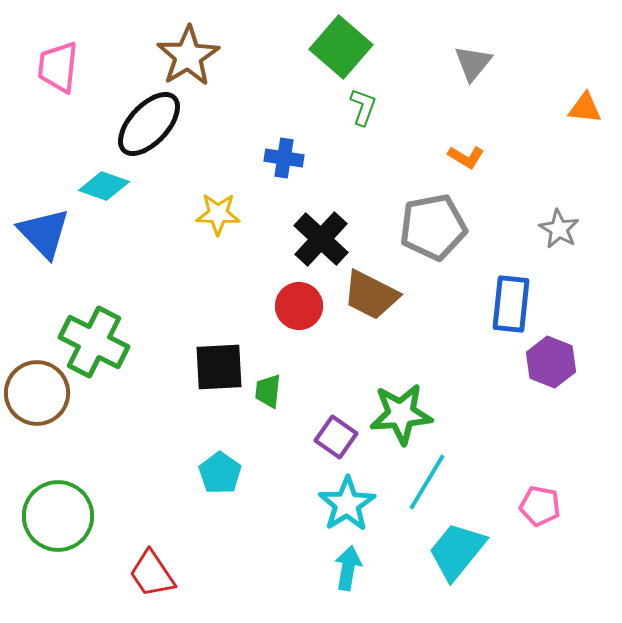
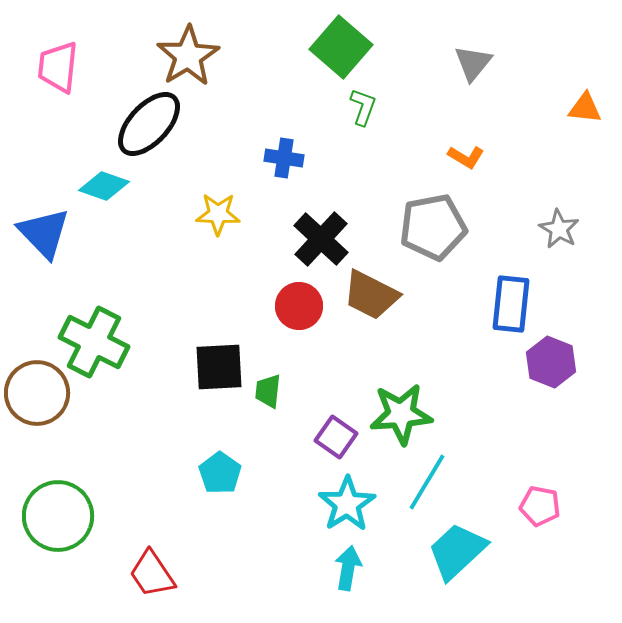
cyan trapezoid: rotated 8 degrees clockwise
